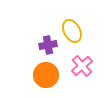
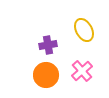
yellow ellipse: moved 12 px right, 1 px up
pink cross: moved 5 px down
